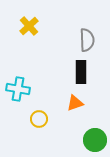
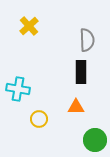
orange triangle: moved 1 px right, 4 px down; rotated 18 degrees clockwise
